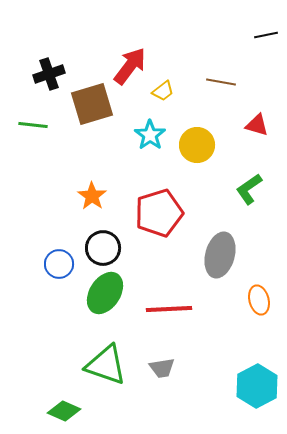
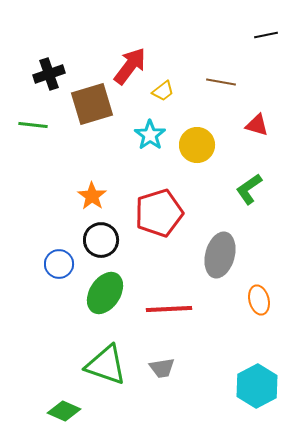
black circle: moved 2 px left, 8 px up
